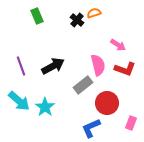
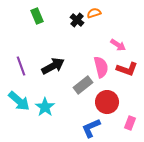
pink semicircle: moved 3 px right, 2 px down
red L-shape: moved 2 px right
red circle: moved 1 px up
pink rectangle: moved 1 px left
